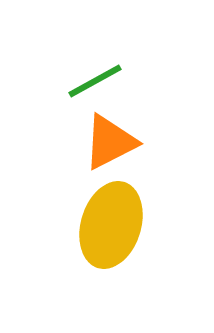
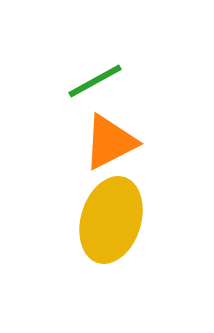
yellow ellipse: moved 5 px up
